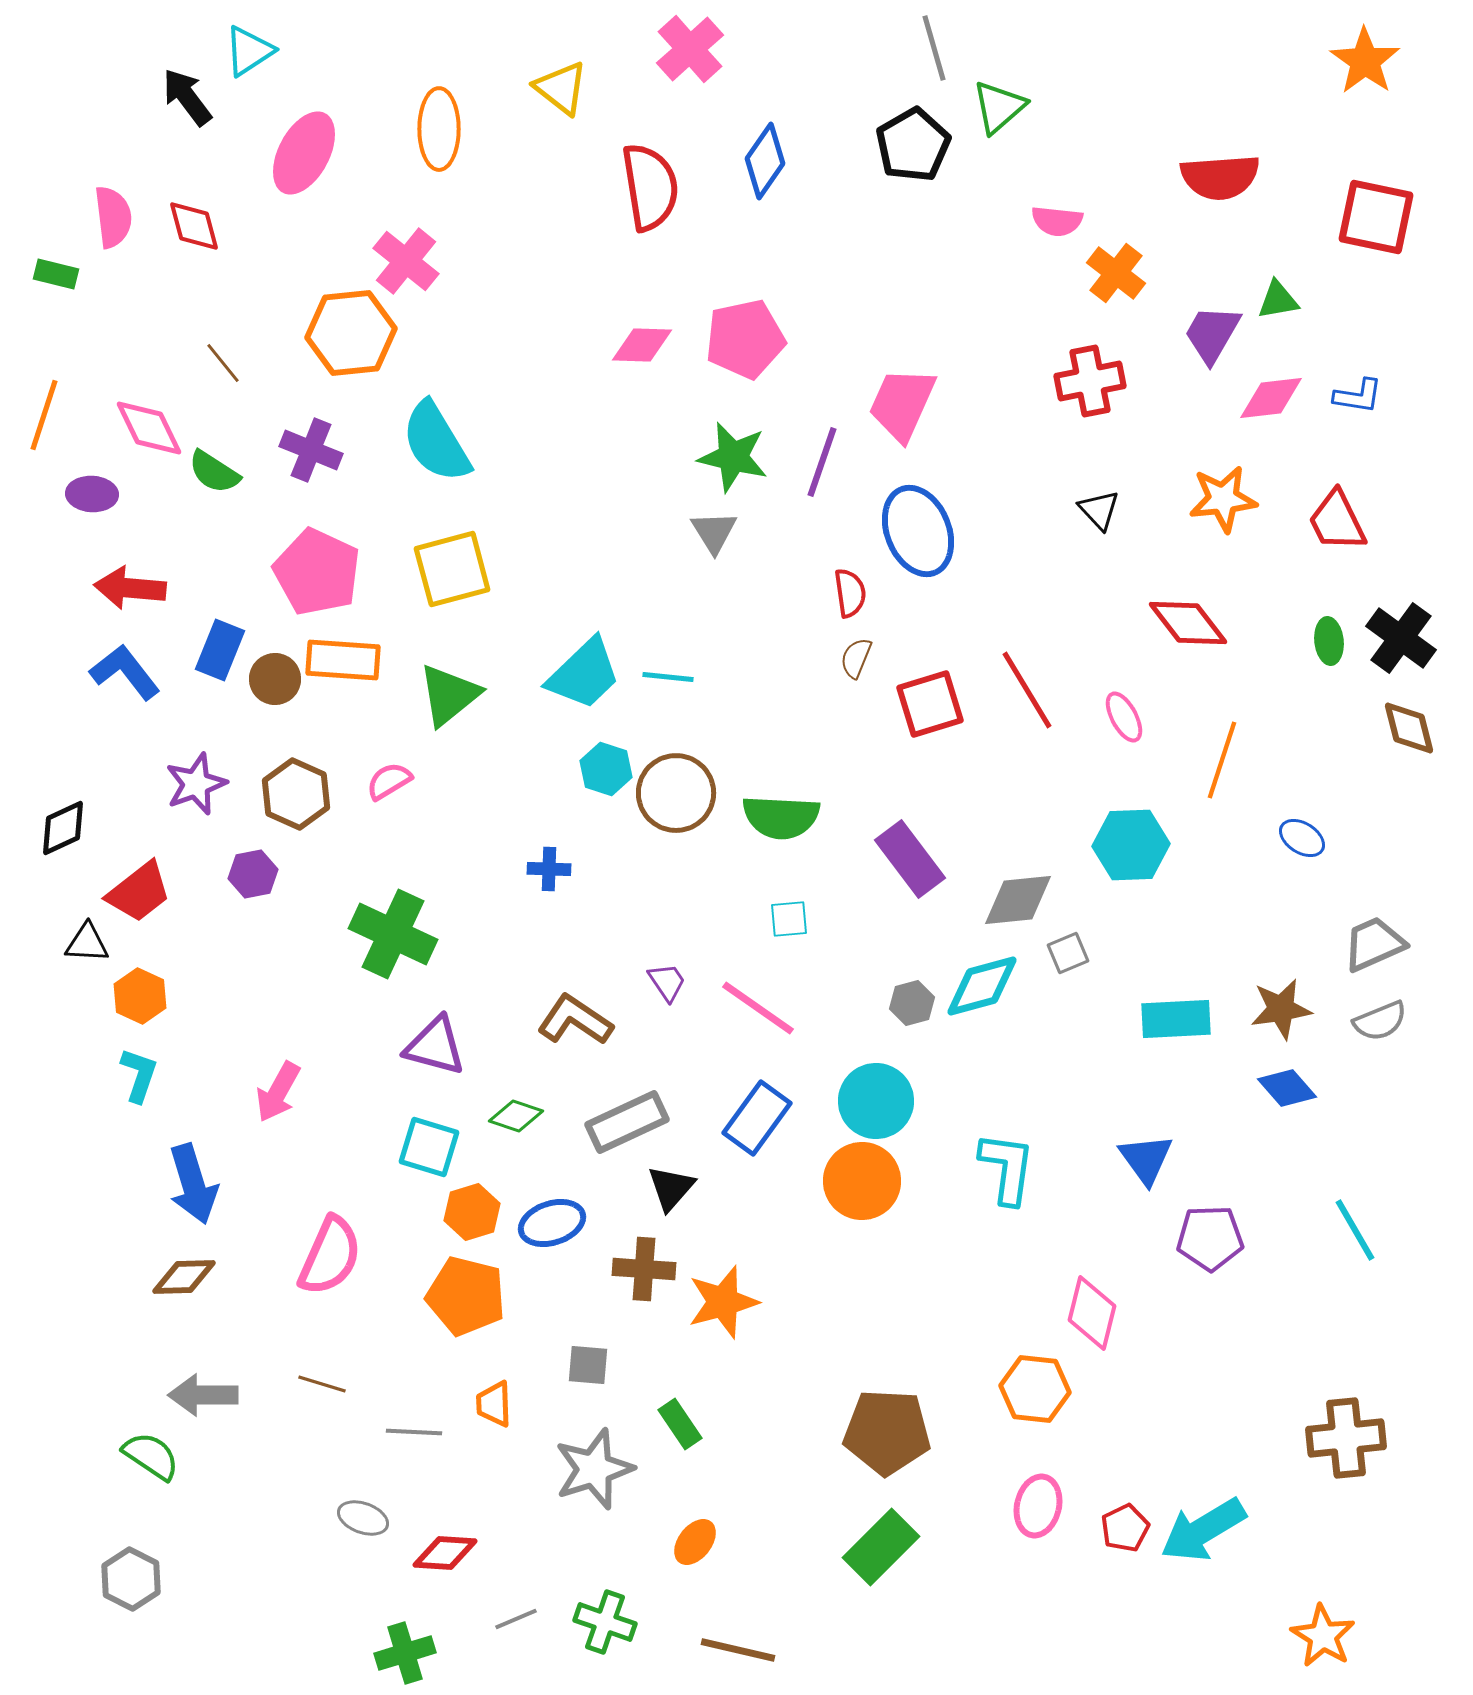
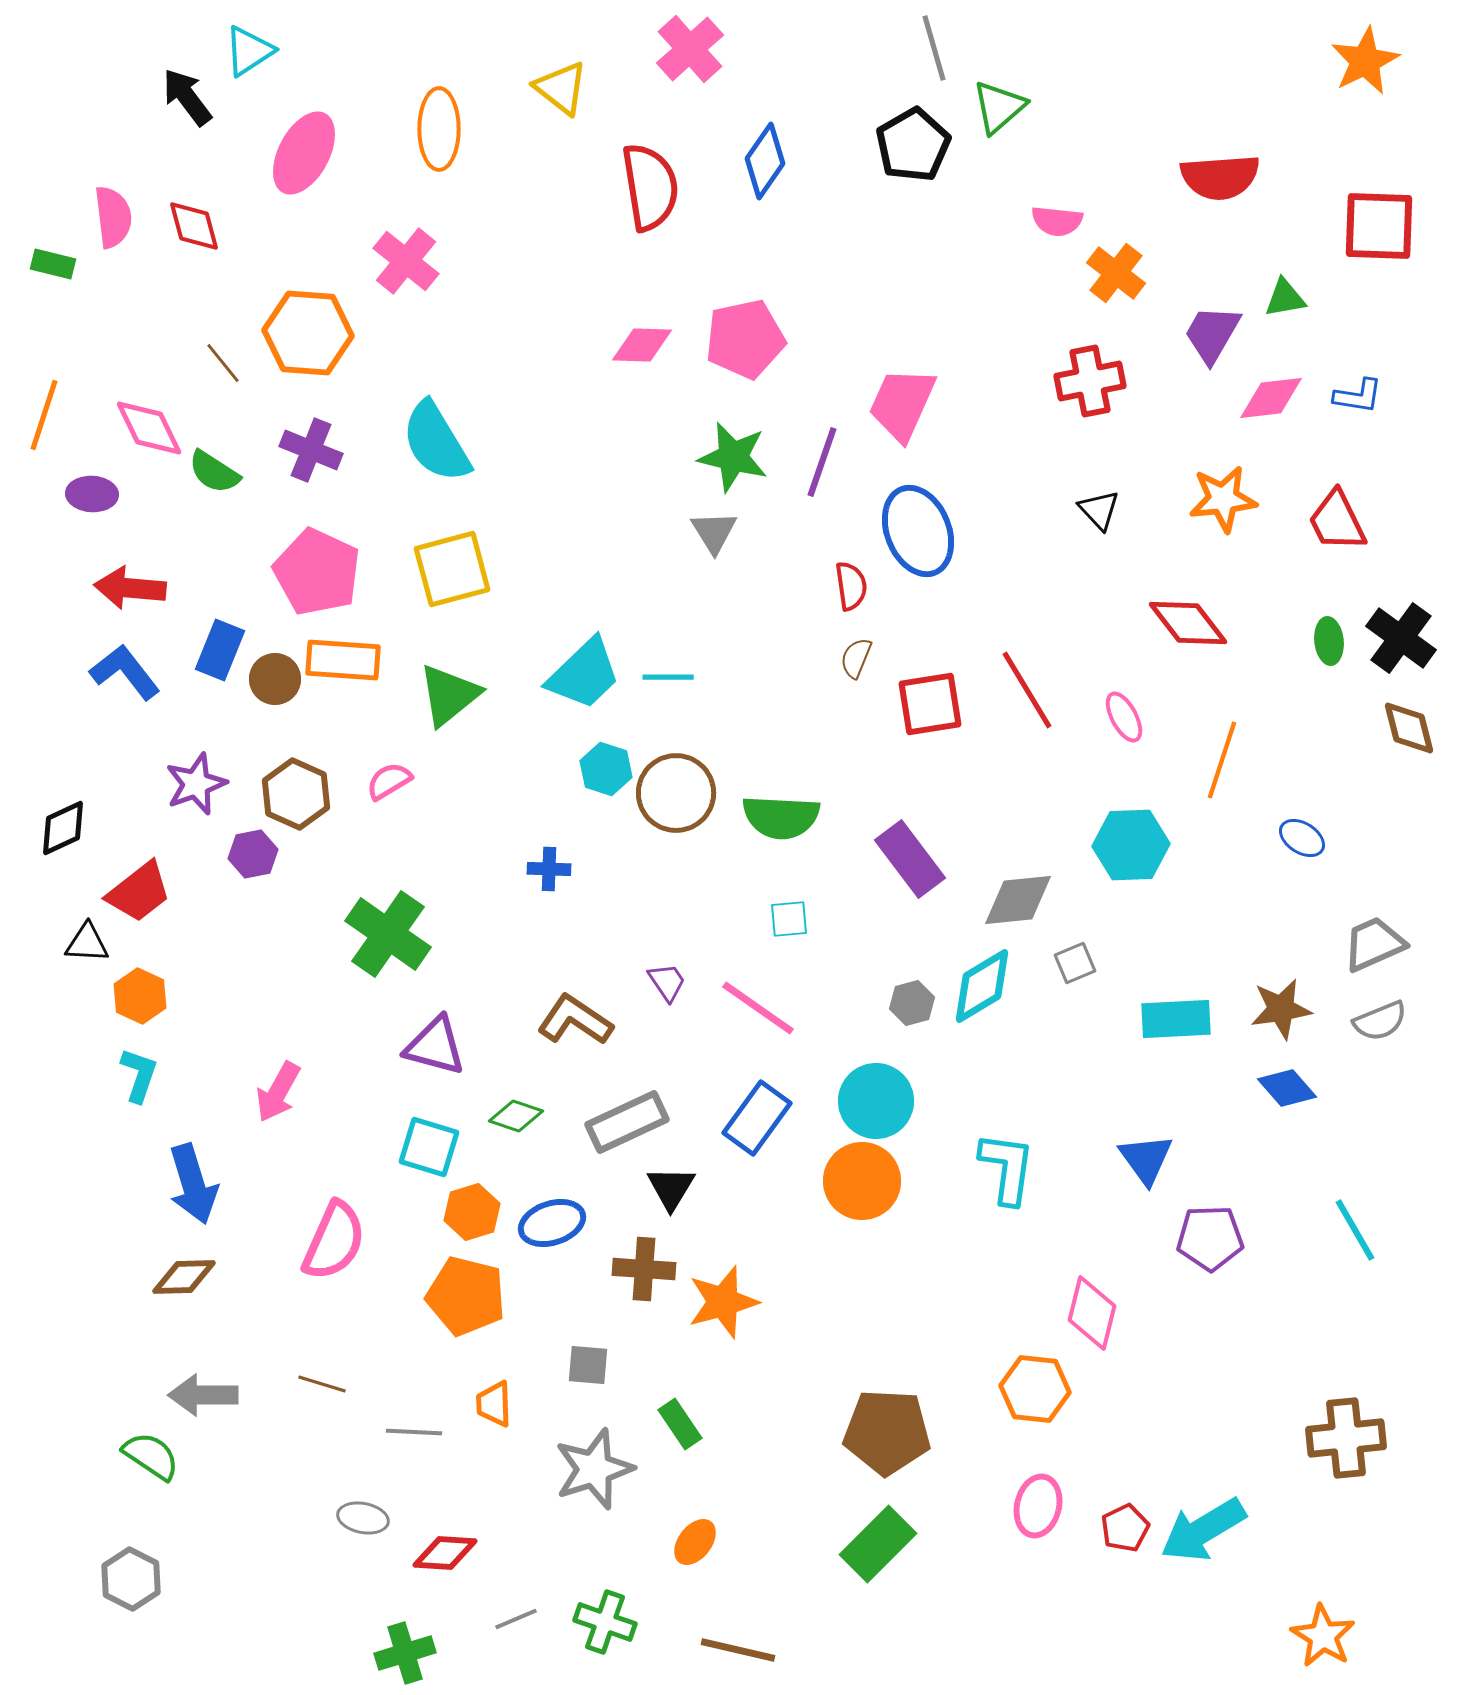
orange star at (1365, 61): rotated 10 degrees clockwise
red square at (1376, 217): moved 3 px right, 9 px down; rotated 10 degrees counterclockwise
green rectangle at (56, 274): moved 3 px left, 10 px up
green triangle at (1278, 300): moved 7 px right, 2 px up
orange hexagon at (351, 333): moved 43 px left; rotated 10 degrees clockwise
red semicircle at (850, 593): moved 1 px right, 7 px up
cyan line at (668, 677): rotated 6 degrees counterclockwise
red square at (930, 704): rotated 8 degrees clockwise
purple hexagon at (253, 874): moved 20 px up
green cross at (393, 934): moved 5 px left; rotated 10 degrees clockwise
gray square at (1068, 953): moved 7 px right, 10 px down
cyan diamond at (982, 986): rotated 16 degrees counterclockwise
black triangle at (671, 1188): rotated 10 degrees counterclockwise
pink semicircle at (330, 1256): moved 4 px right, 15 px up
gray ellipse at (363, 1518): rotated 9 degrees counterclockwise
green rectangle at (881, 1547): moved 3 px left, 3 px up
